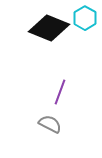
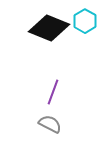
cyan hexagon: moved 3 px down
purple line: moved 7 px left
